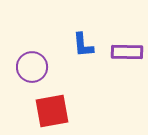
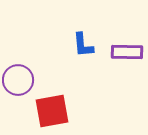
purple circle: moved 14 px left, 13 px down
